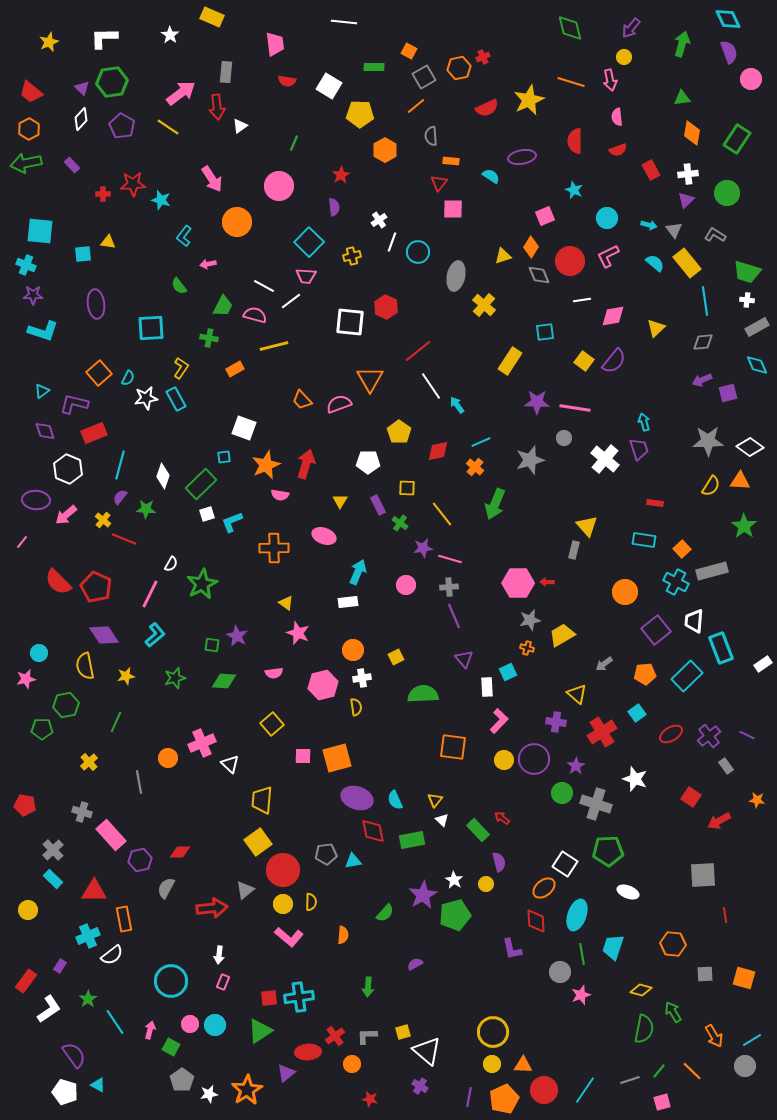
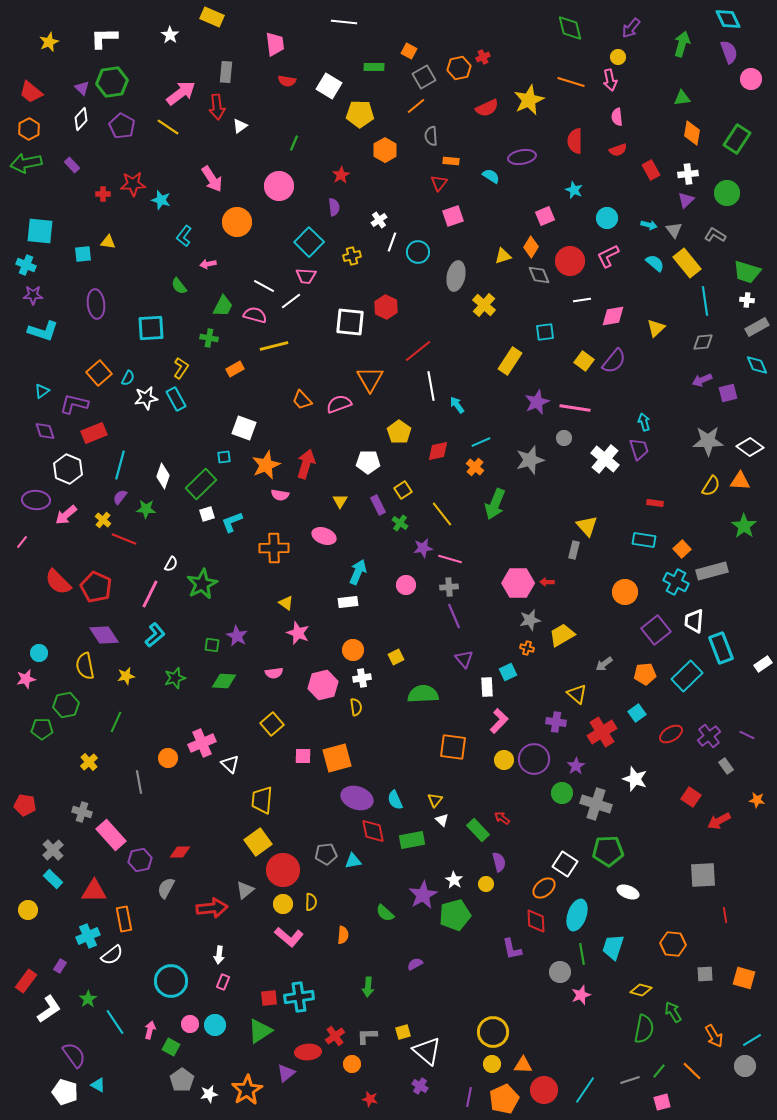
yellow circle at (624, 57): moved 6 px left
pink square at (453, 209): moved 7 px down; rotated 20 degrees counterclockwise
white line at (431, 386): rotated 24 degrees clockwise
purple star at (537, 402): rotated 25 degrees counterclockwise
yellow square at (407, 488): moved 4 px left, 2 px down; rotated 36 degrees counterclockwise
green semicircle at (385, 913): rotated 90 degrees clockwise
